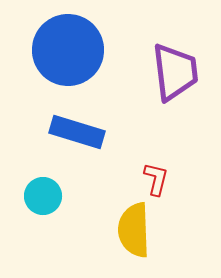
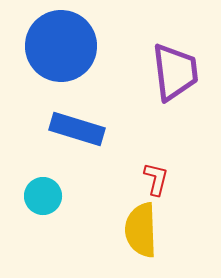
blue circle: moved 7 px left, 4 px up
blue rectangle: moved 3 px up
yellow semicircle: moved 7 px right
